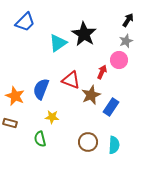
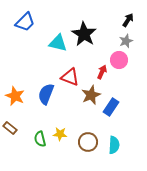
cyan triangle: rotated 48 degrees clockwise
red triangle: moved 1 px left, 3 px up
blue semicircle: moved 5 px right, 5 px down
yellow star: moved 8 px right, 17 px down
brown rectangle: moved 5 px down; rotated 24 degrees clockwise
